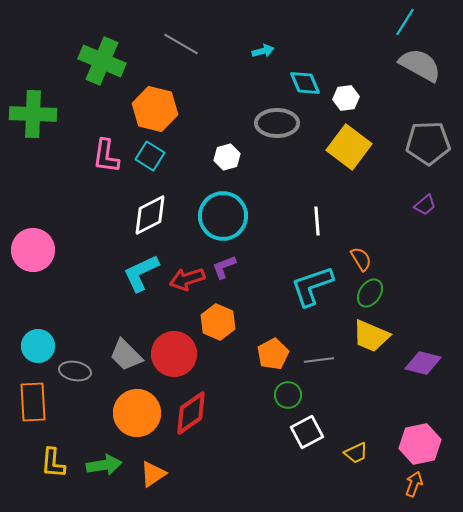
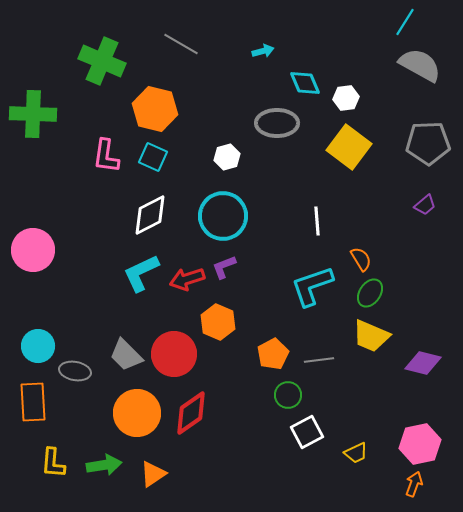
cyan square at (150, 156): moved 3 px right, 1 px down; rotated 8 degrees counterclockwise
